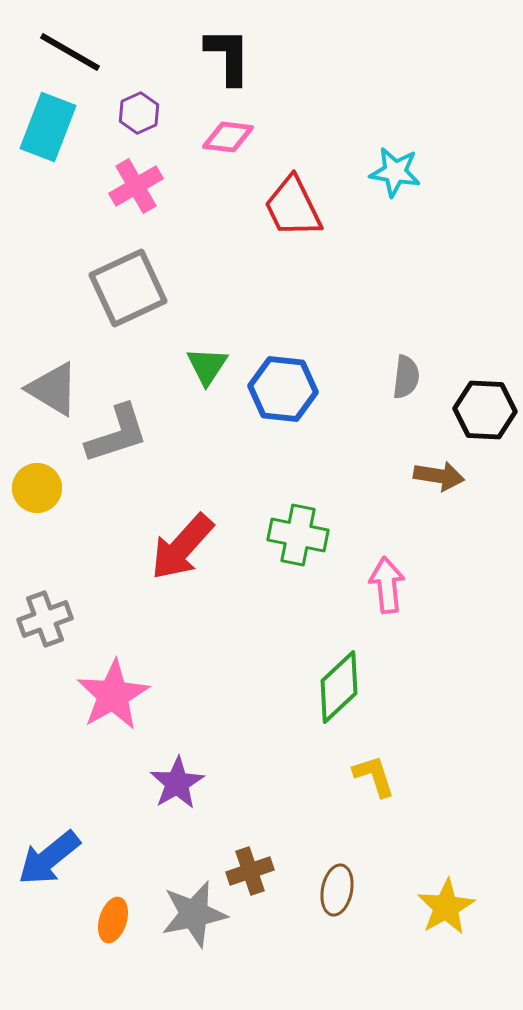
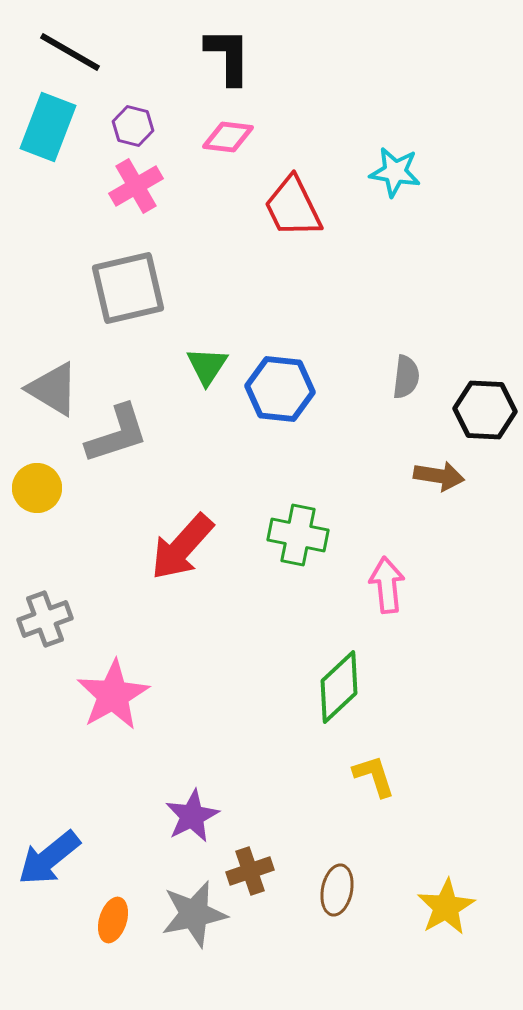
purple hexagon: moved 6 px left, 13 px down; rotated 21 degrees counterclockwise
gray square: rotated 12 degrees clockwise
blue hexagon: moved 3 px left
purple star: moved 15 px right, 33 px down; rotated 4 degrees clockwise
